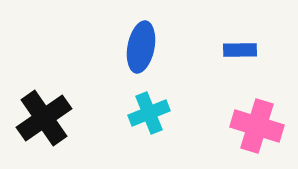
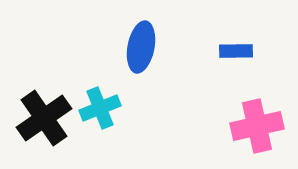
blue rectangle: moved 4 px left, 1 px down
cyan cross: moved 49 px left, 5 px up
pink cross: rotated 30 degrees counterclockwise
